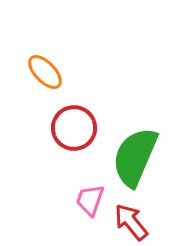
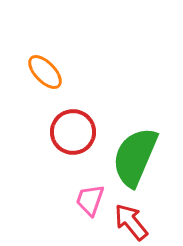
red circle: moved 1 px left, 4 px down
